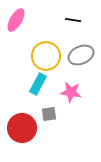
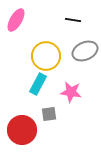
gray ellipse: moved 4 px right, 4 px up
red circle: moved 2 px down
